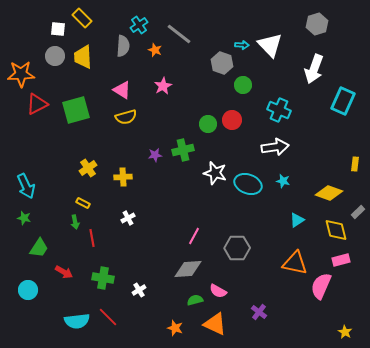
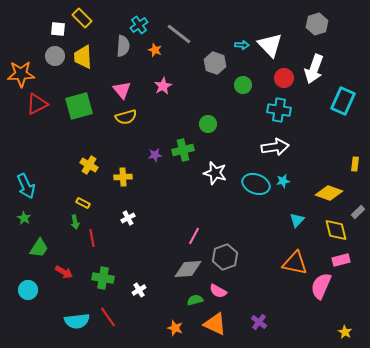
gray hexagon at (222, 63): moved 7 px left
pink triangle at (122, 90): rotated 18 degrees clockwise
green square at (76, 110): moved 3 px right, 4 px up
cyan cross at (279, 110): rotated 15 degrees counterclockwise
red circle at (232, 120): moved 52 px right, 42 px up
yellow cross at (88, 168): moved 1 px right, 3 px up; rotated 24 degrees counterclockwise
cyan star at (283, 181): rotated 24 degrees counterclockwise
cyan ellipse at (248, 184): moved 8 px right
green star at (24, 218): rotated 16 degrees clockwise
cyan triangle at (297, 220): rotated 14 degrees counterclockwise
gray hexagon at (237, 248): moved 12 px left, 9 px down; rotated 20 degrees counterclockwise
purple cross at (259, 312): moved 10 px down
red line at (108, 317): rotated 10 degrees clockwise
